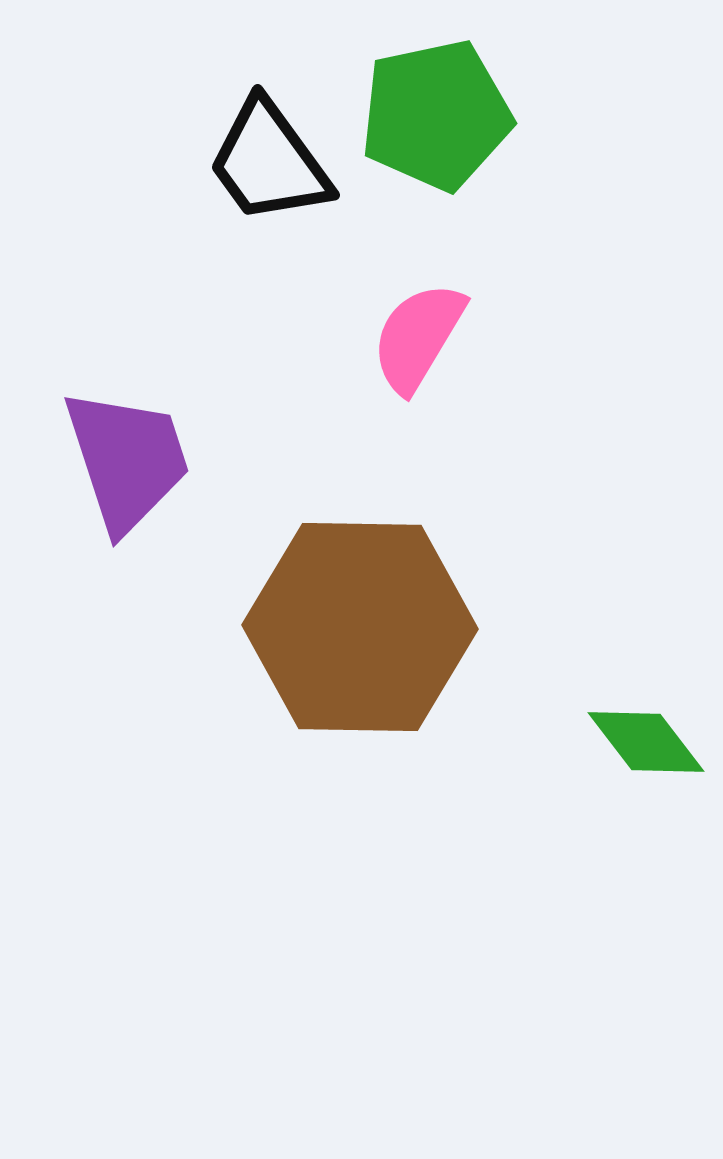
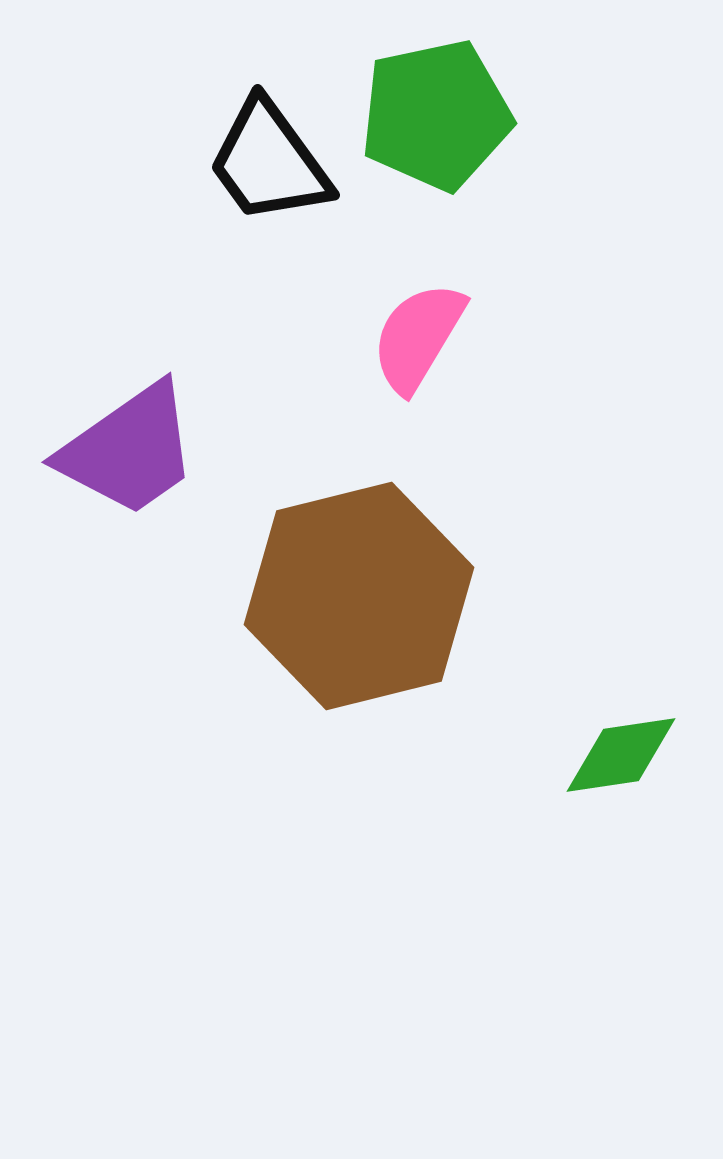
purple trapezoid: moved 2 px right, 10 px up; rotated 73 degrees clockwise
brown hexagon: moved 1 px left, 31 px up; rotated 15 degrees counterclockwise
green diamond: moved 25 px left, 13 px down; rotated 61 degrees counterclockwise
